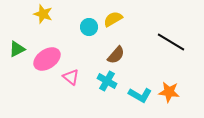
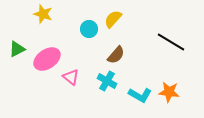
yellow semicircle: rotated 18 degrees counterclockwise
cyan circle: moved 2 px down
